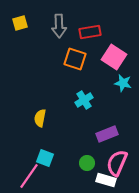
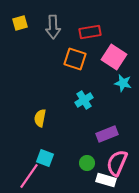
gray arrow: moved 6 px left, 1 px down
